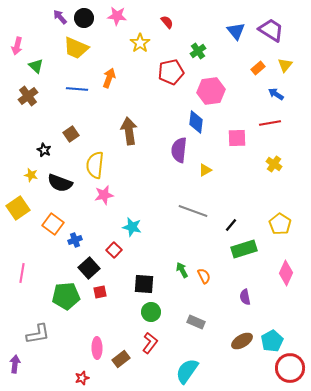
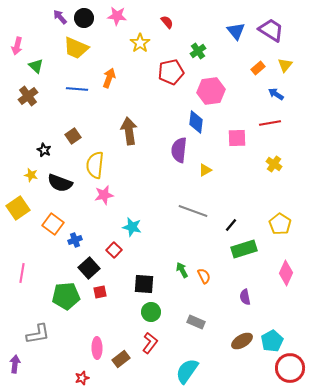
brown square at (71, 134): moved 2 px right, 2 px down
